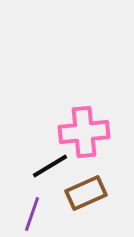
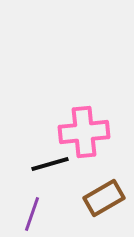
black line: moved 2 px up; rotated 15 degrees clockwise
brown rectangle: moved 18 px right, 5 px down; rotated 6 degrees counterclockwise
